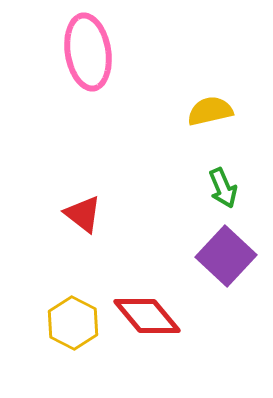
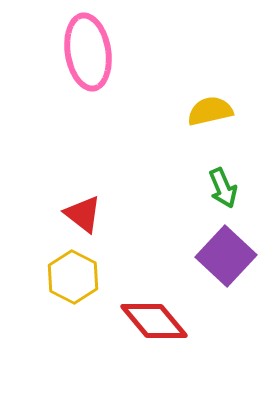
red diamond: moved 7 px right, 5 px down
yellow hexagon: moved 46 px up
